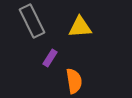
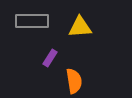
gray rectangle: rotated 64 degrees counterclockwise
